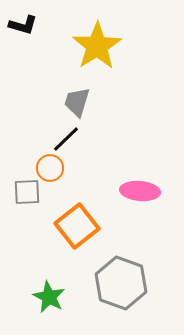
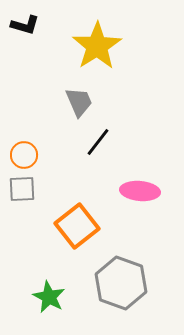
black L-shape: moved 2 px right
gray trapezoid: moved 2 px right; rotated 140 degrees clockwise
black line: moved 32 px right, 3 px down; rotated 8 degrees counterclockwise
orange circle: moved 26 px left, 13 px up
gray square: moved 5 px left, 3 px up
